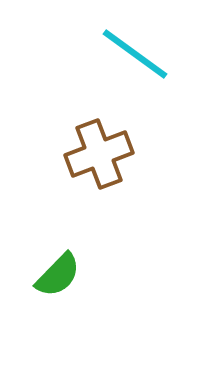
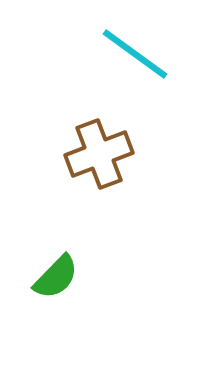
green semicircle: moved 2 px left, 2 px down
